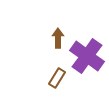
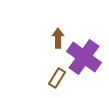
purple cross: moved 3 px left, 1 px down
